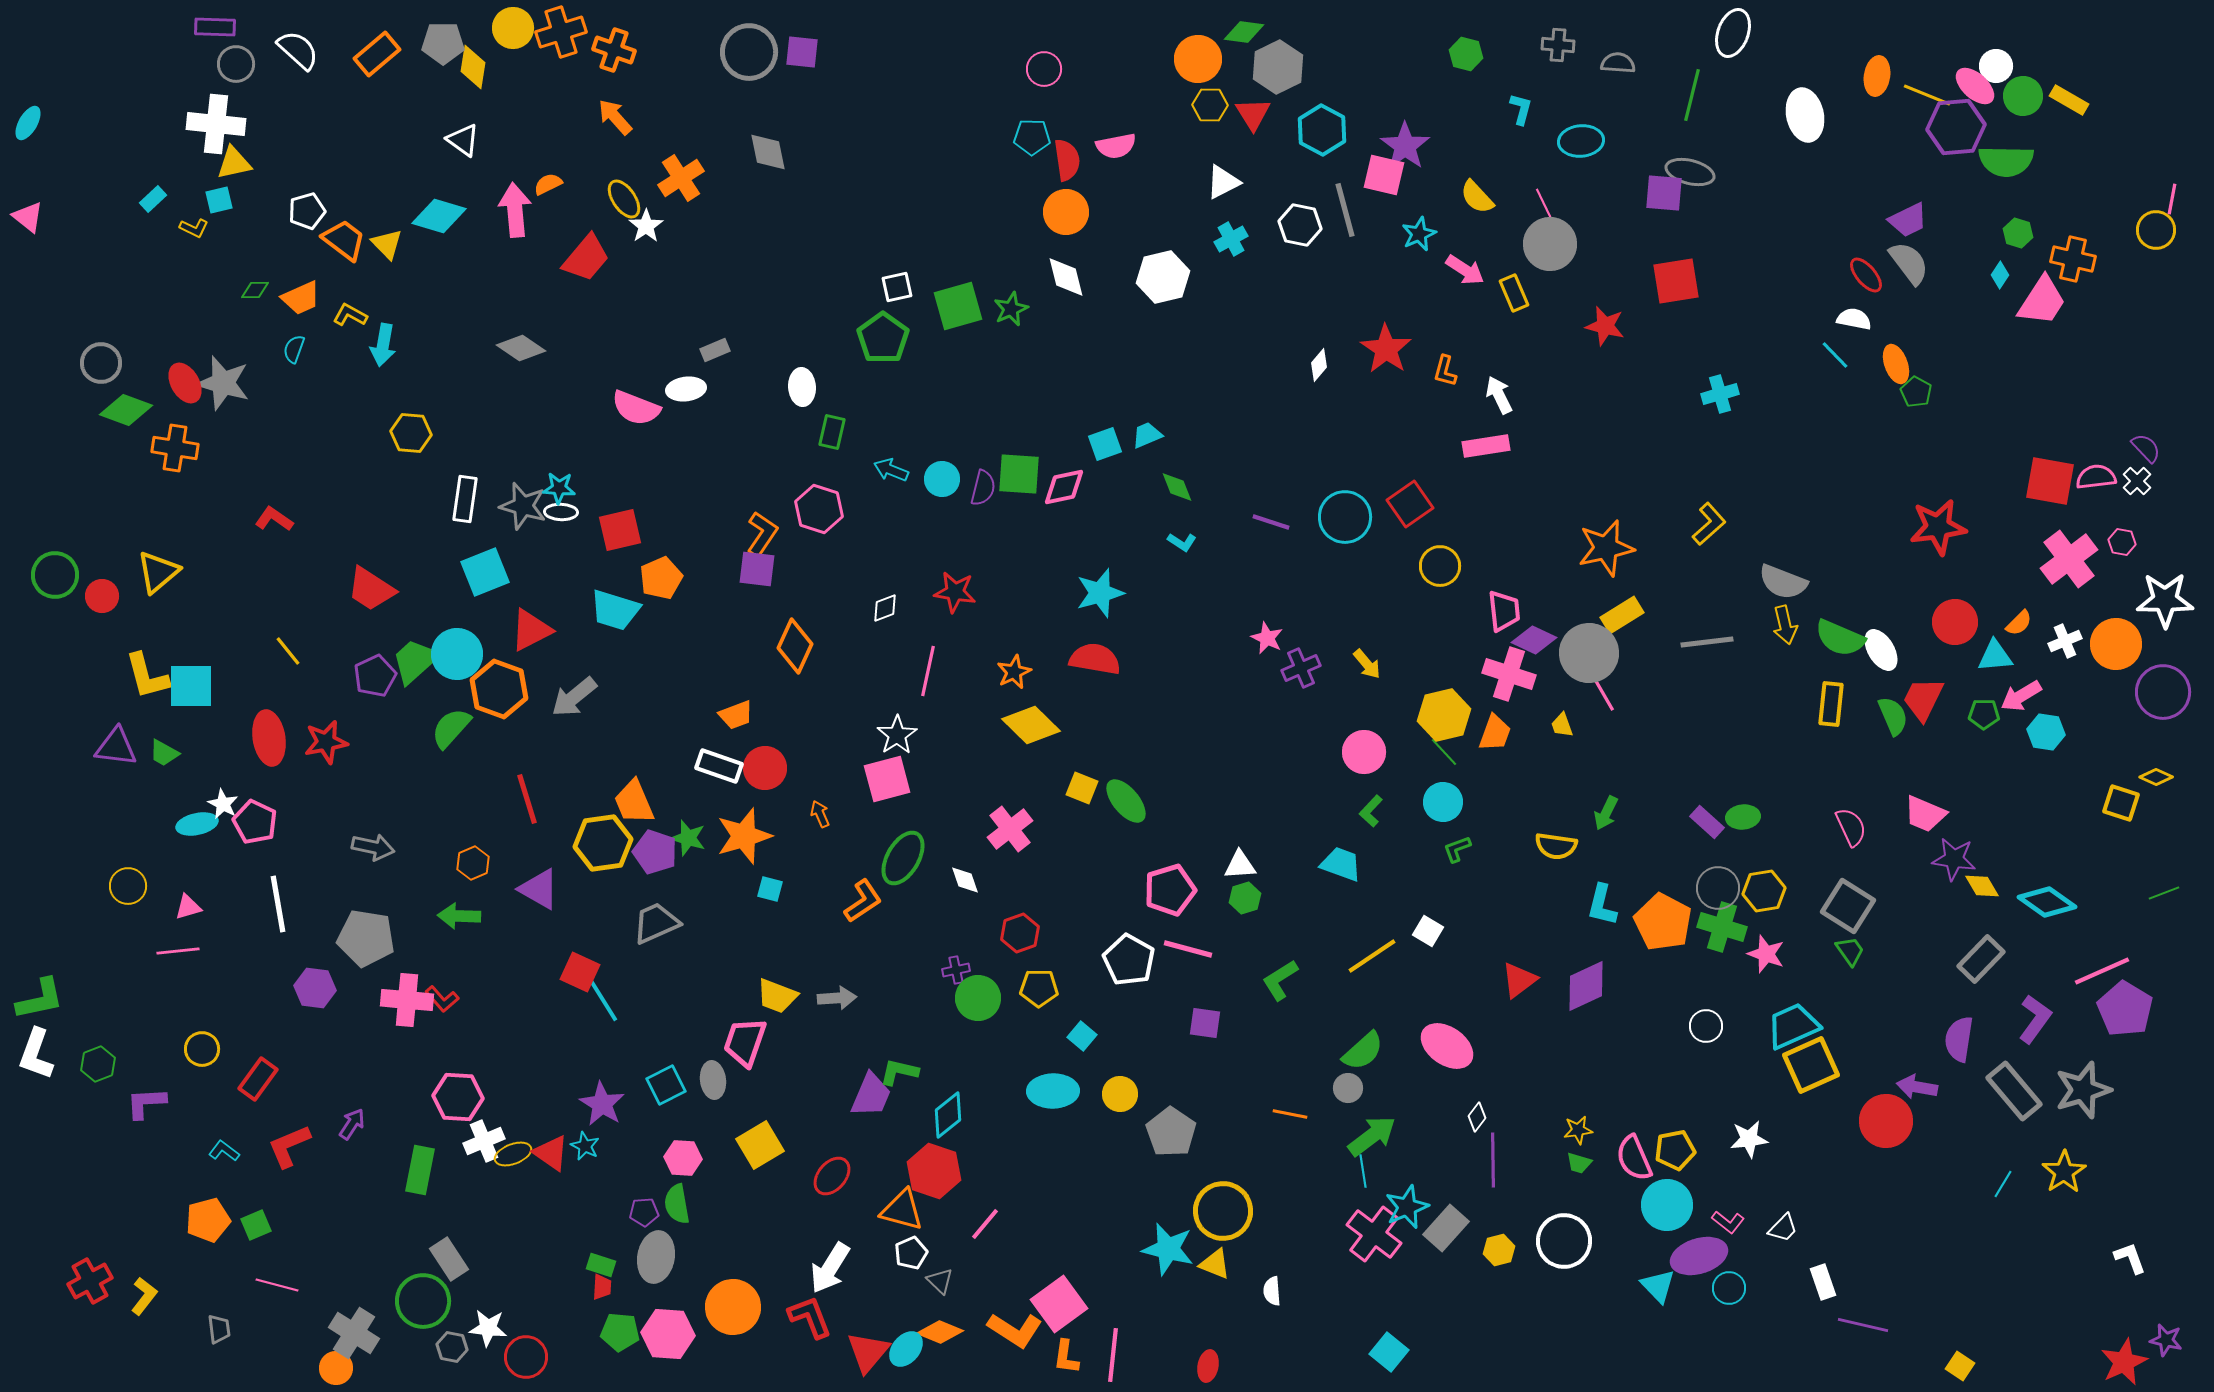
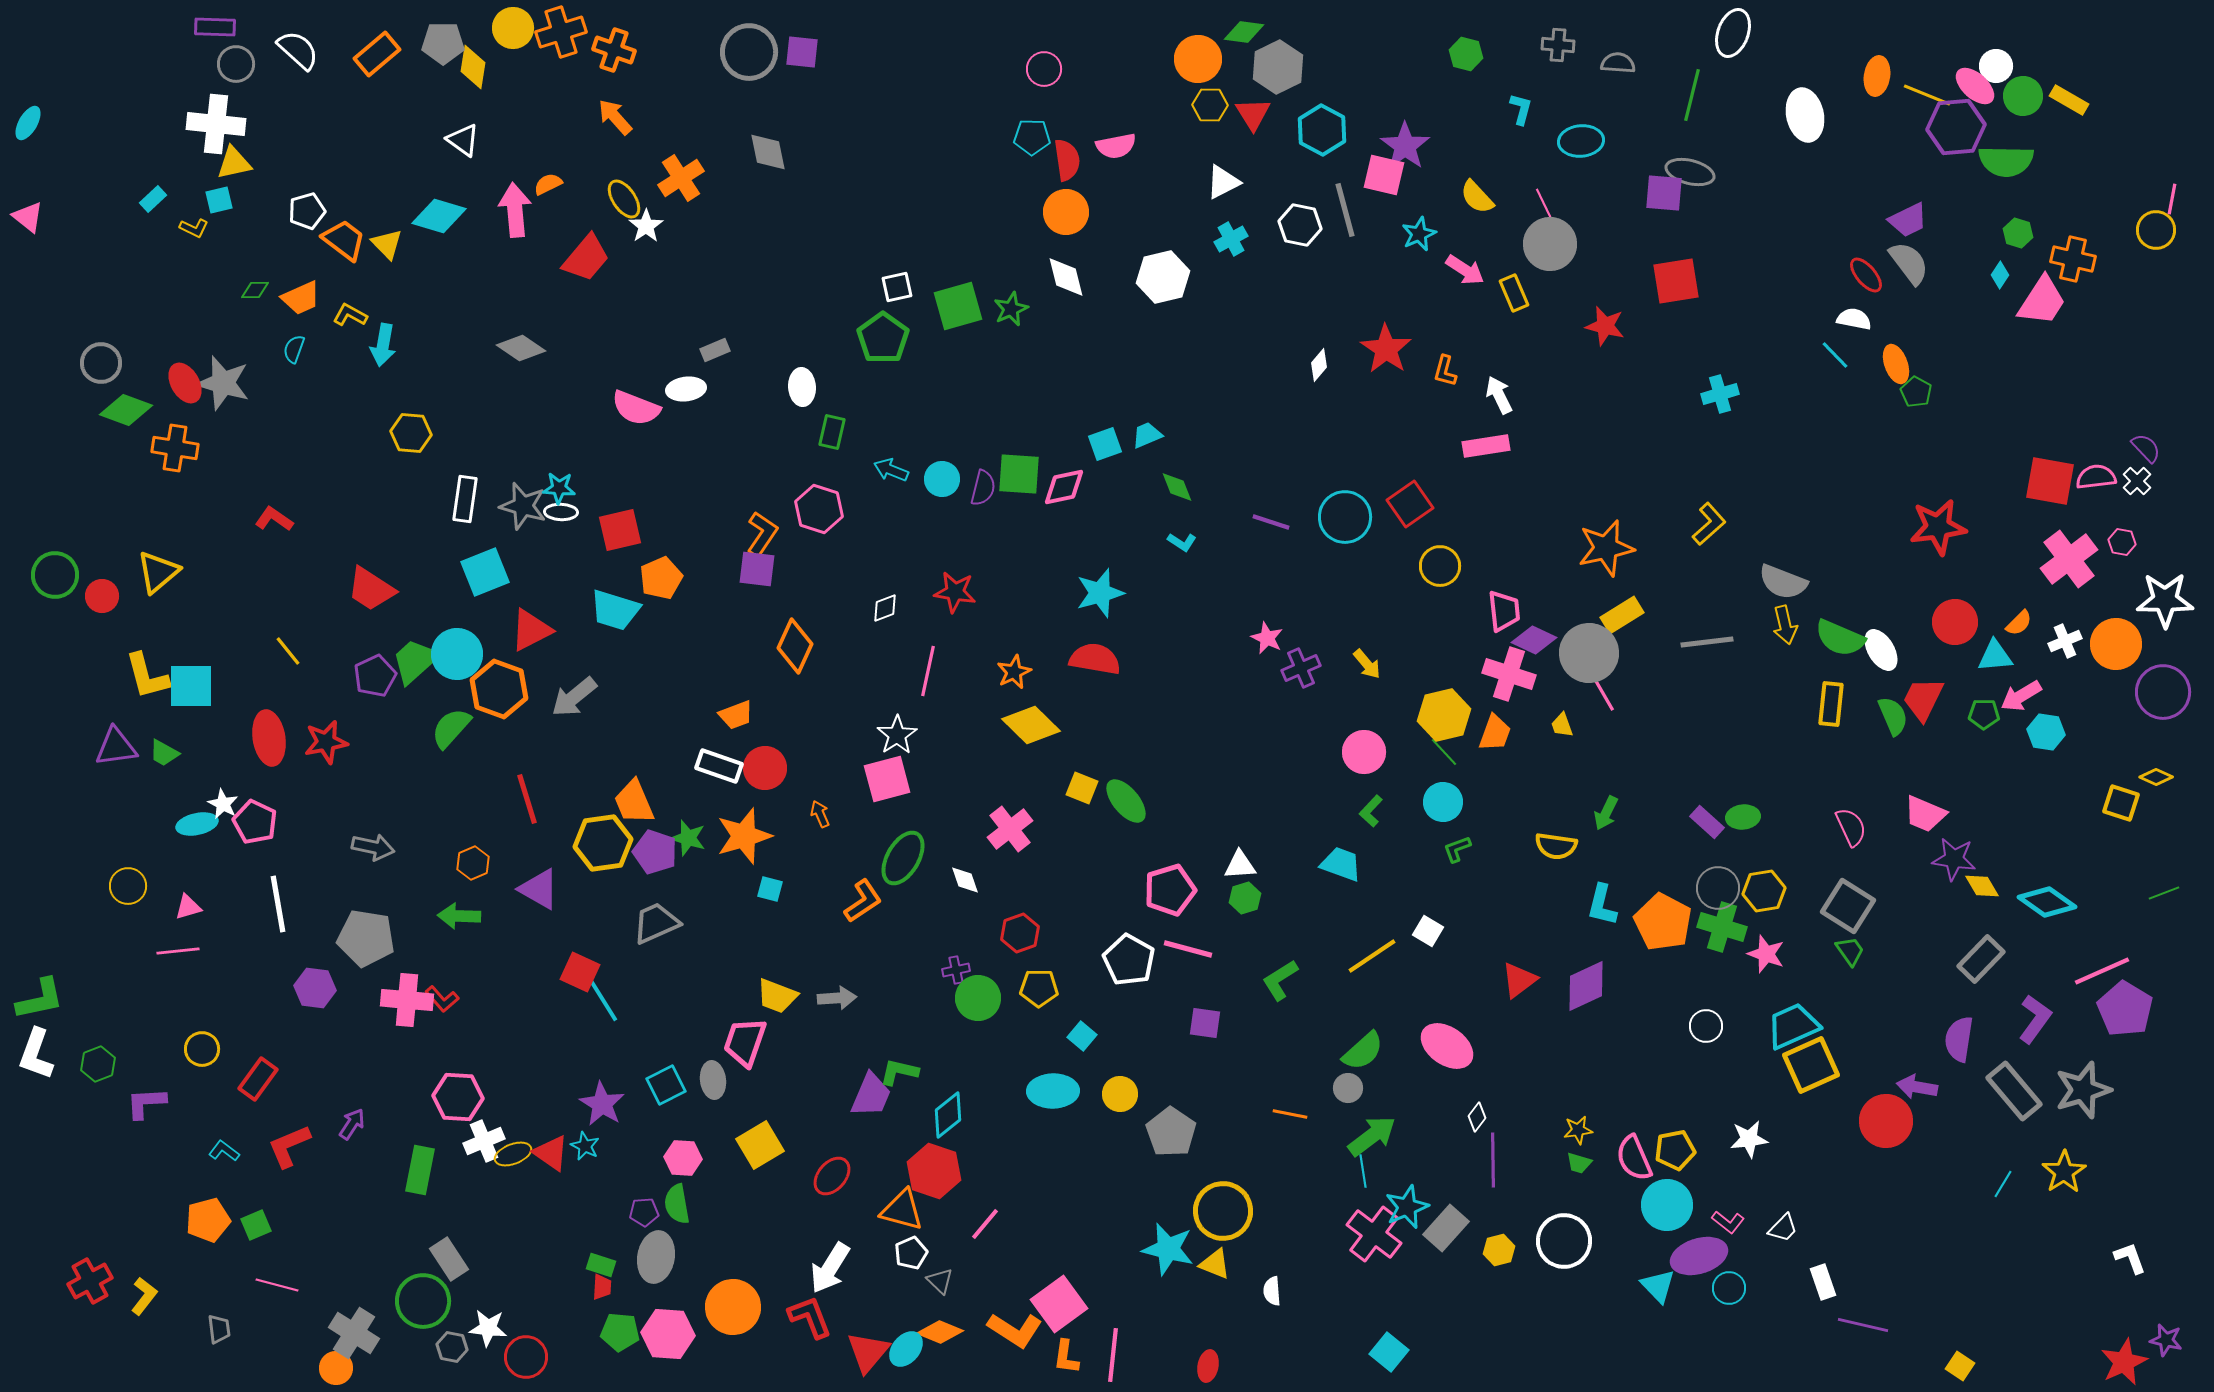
purple triangle at (116, 747): rotated 15 degrees counterclockwise
